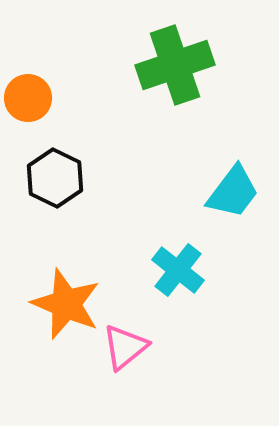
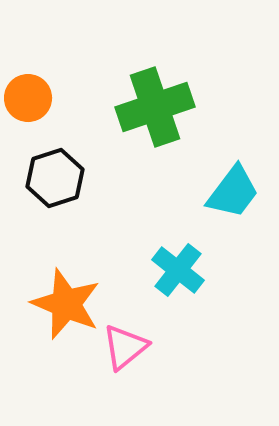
green cross: moved 20 px left, 42 px down
black hexagon: rotated 16 degrees clockwise
